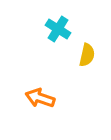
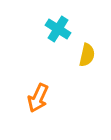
orange arrow: moved 2 px left; rotated 84 degrees counterclockwise
